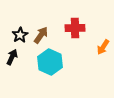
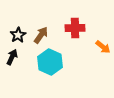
black star: moved 2 px left
orange arrow: rotated 84 degrees counterclockwise
